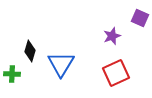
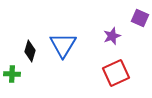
blue triangle: moved 2 px right, 19 px up
